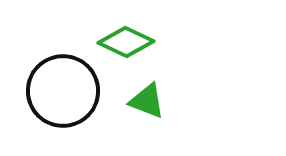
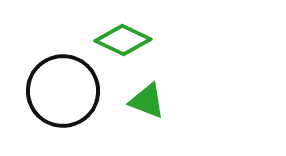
green diamond: moved 3 px left, 2 px up
